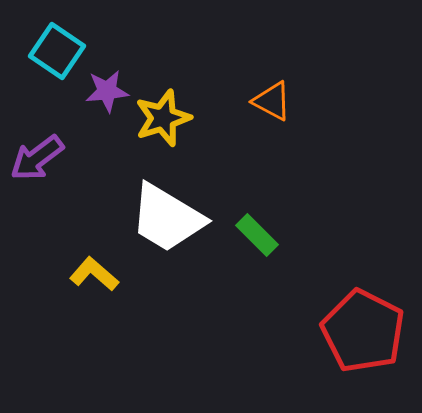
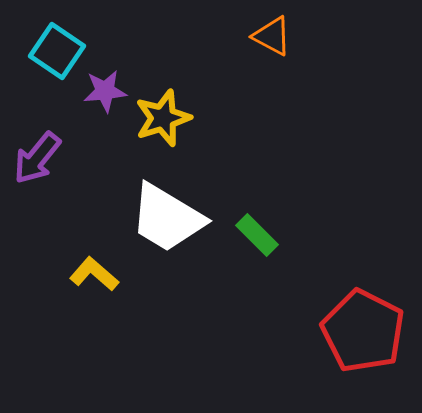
purple star: moved 2 px left
orange triangle: moved 65 px up
purple arrow: rotated 14 degrees counterclockwise
